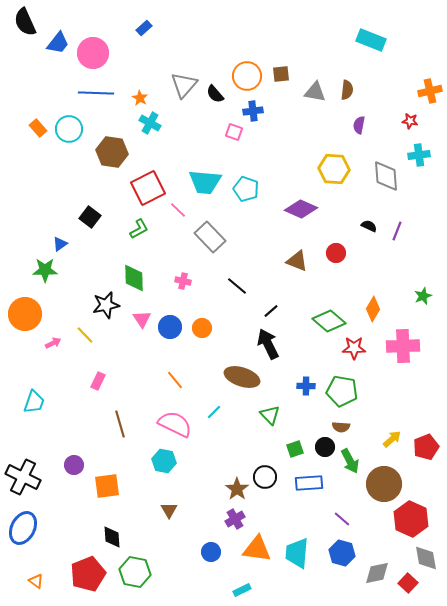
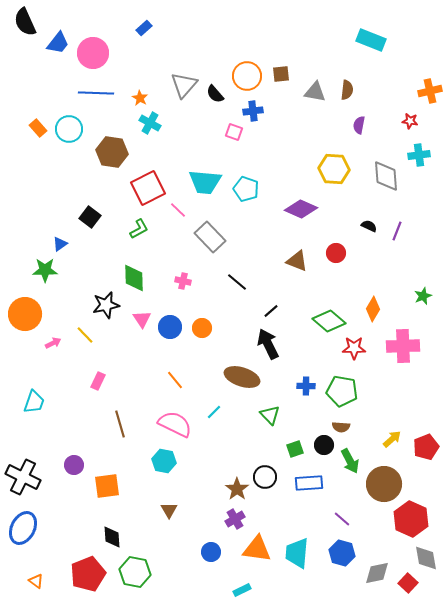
black line at (237, 286): moved 4 px up
black circle at (325, 447): moved 1 px left, 2 px up
